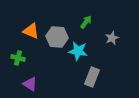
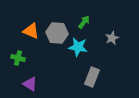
green arrow: moved 2 px left
gray hexagon: moved 4 px up
cyan star: moved 4 px up
